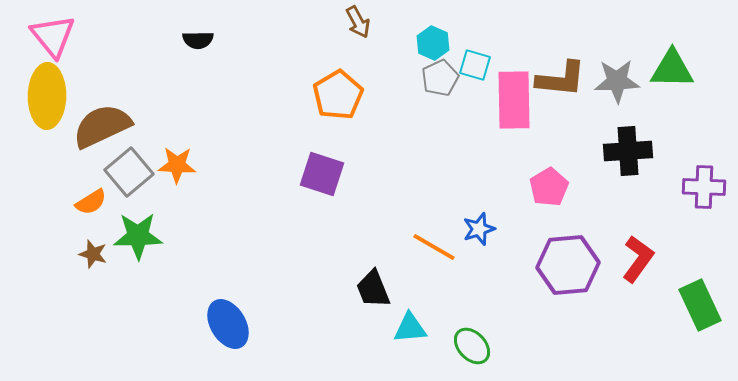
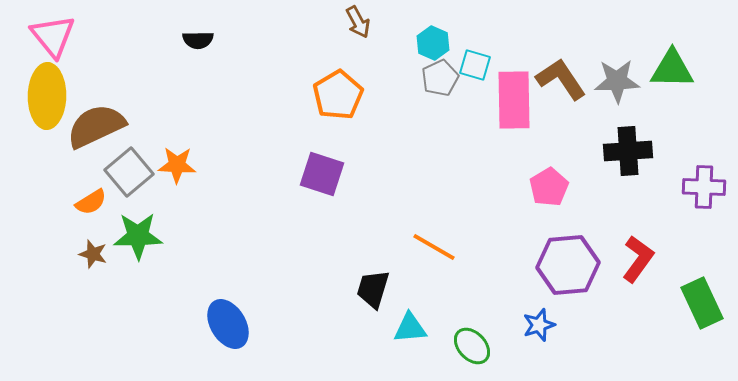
brown L-shape: rotated 130 degrees counterclockwise
brown semicircle: moved 6 px left
blue star: moved 60 px right, 96 px down
black trapezoid: rotated 39 degrees clockwise
green rectangle: moved 2 px right, 2 px up
